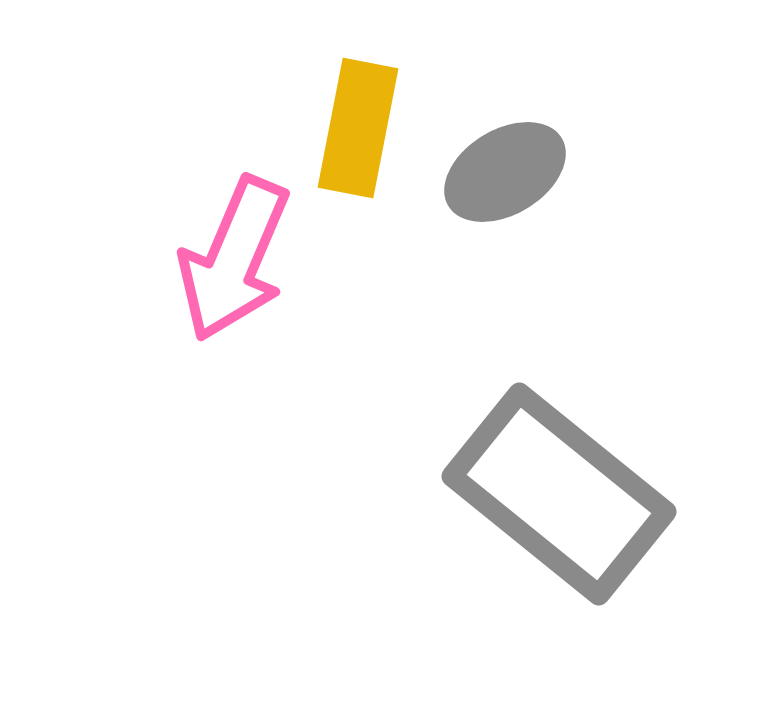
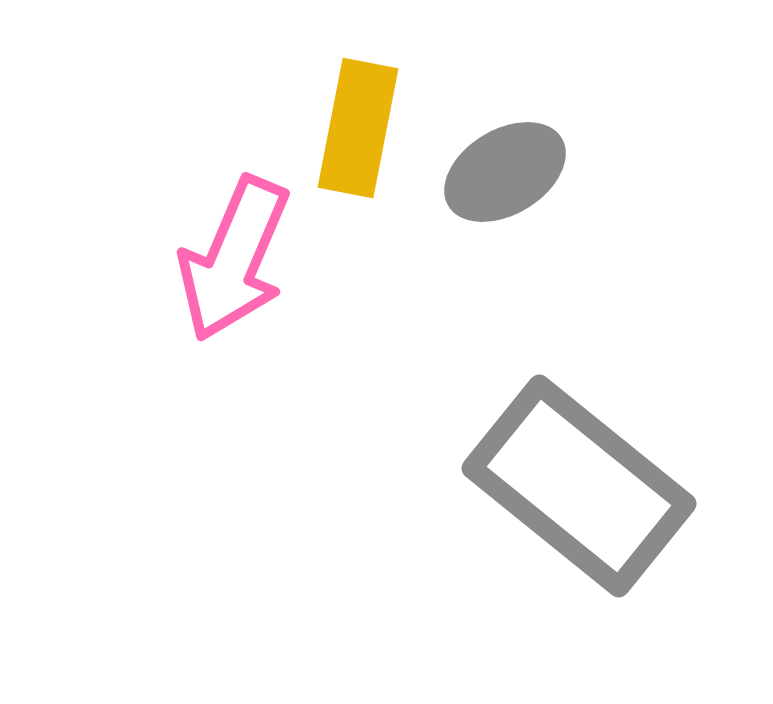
gray rectangle: moved 20 px right, 8 px up
